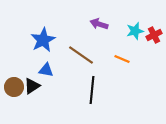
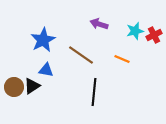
black line: moved 2 px right, 2 px down
